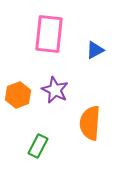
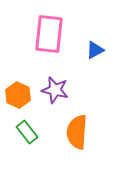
purple star: rotated 12 degrees counterclockwise
orange hexagon: rotated 15 degrees counterclockwise
orange semicircle: moved 13 px left, 9 px down
green rectangle: moved 11 px left, 14 px up; rotated 65 degrees counterclockwise
